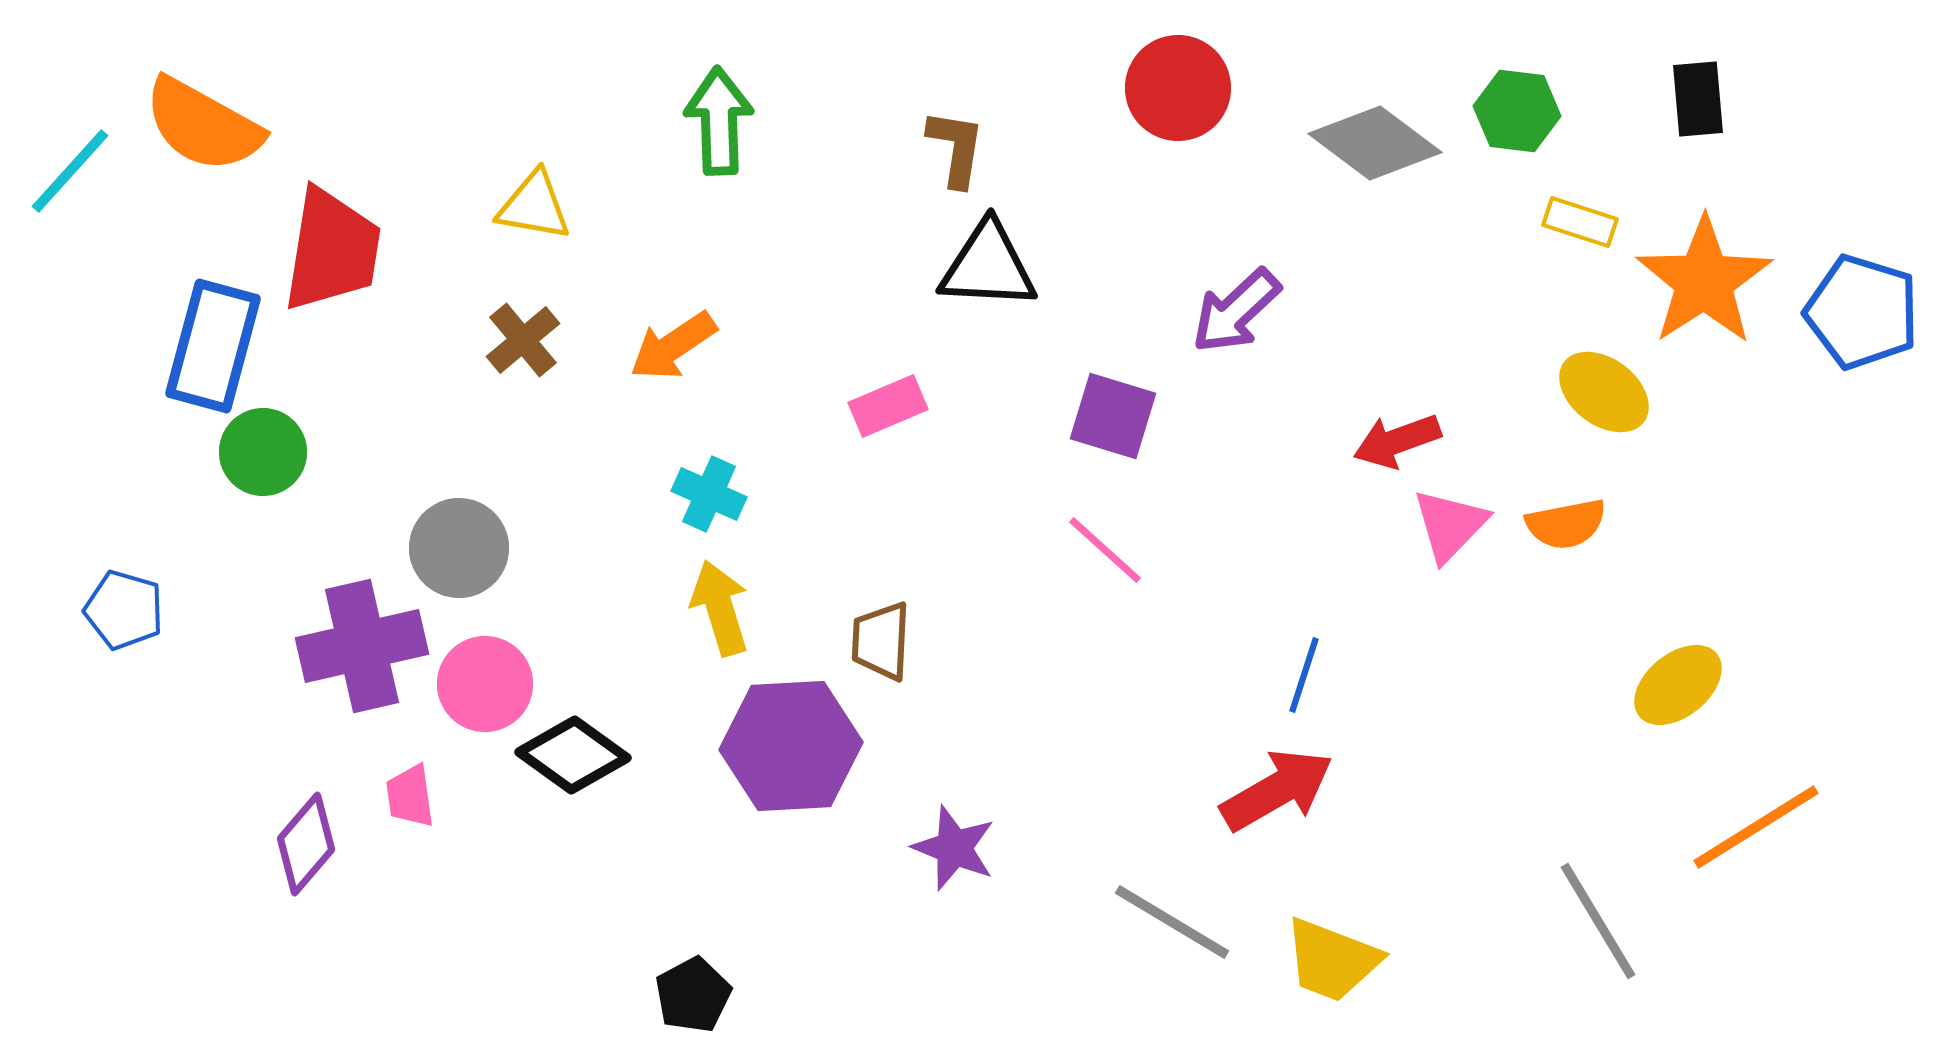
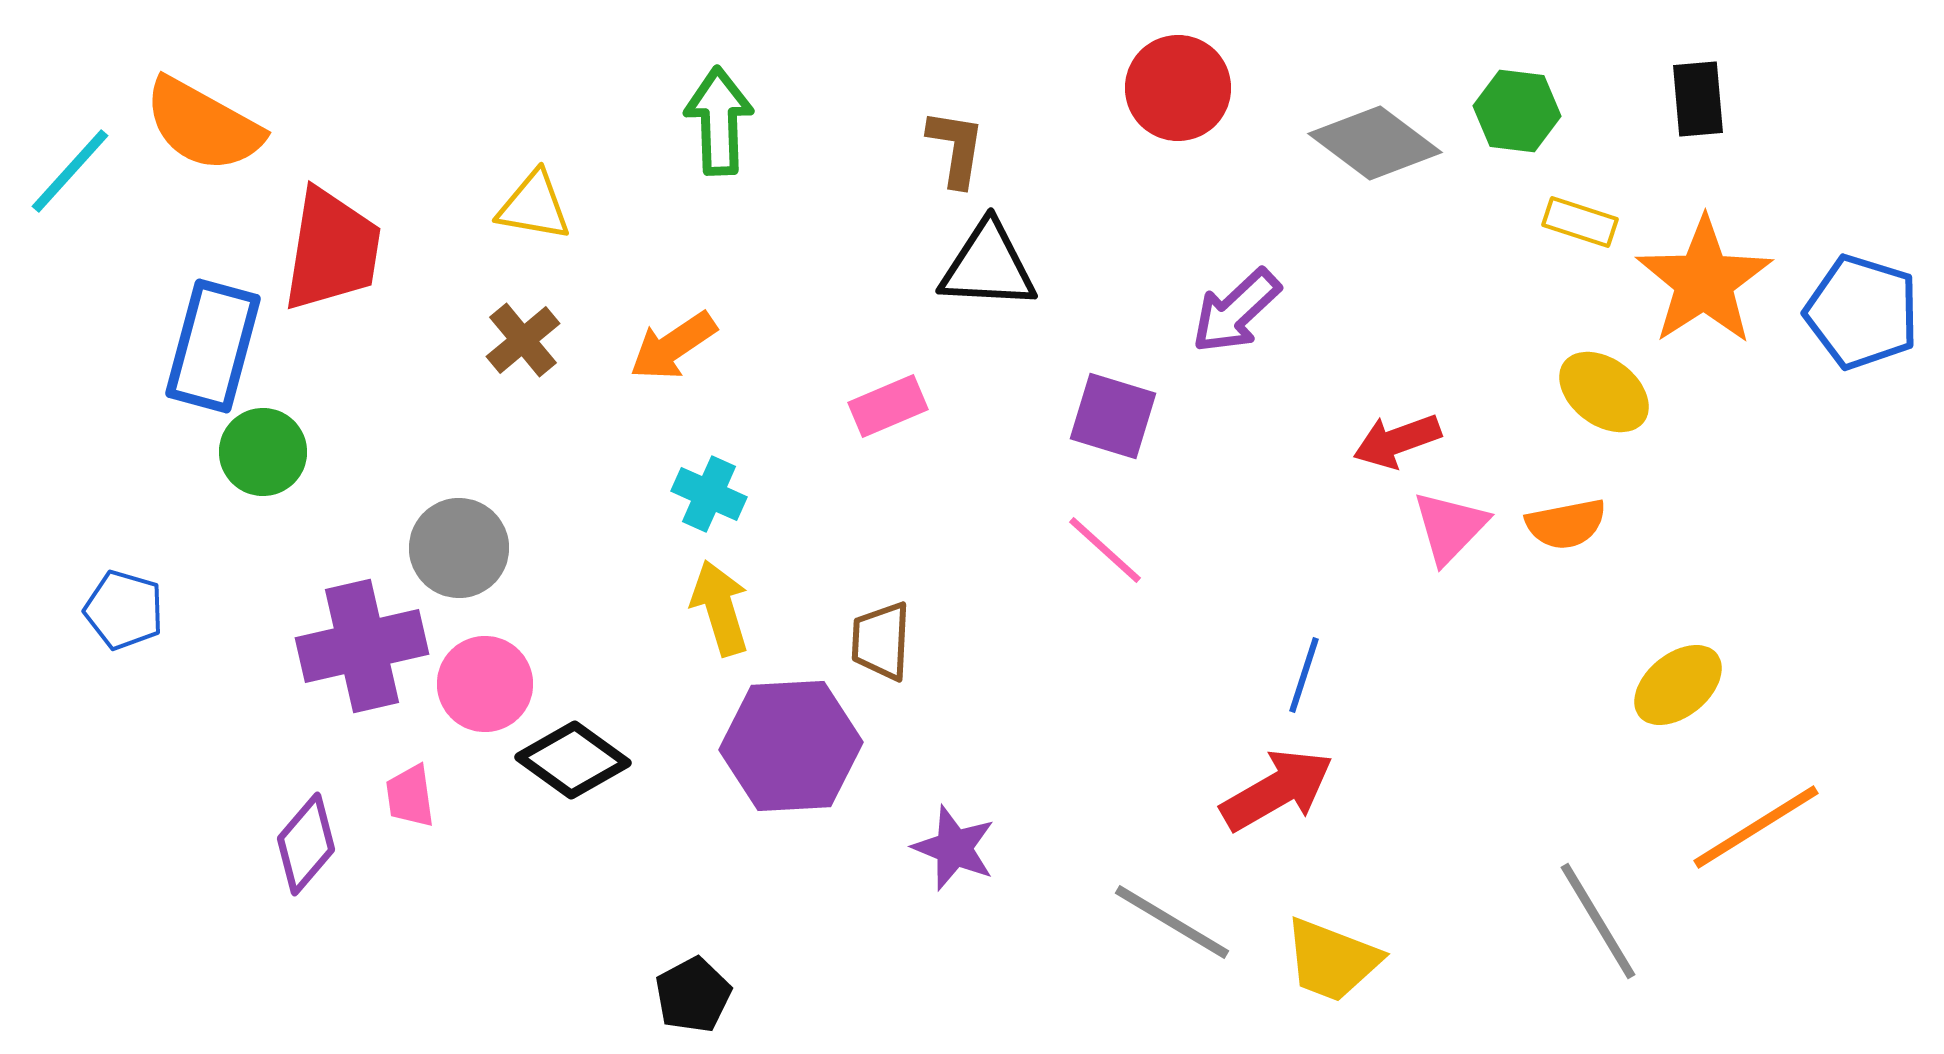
pink triangle at (1450, 525): moved 2 px down
black diamond at (573, 755): moved 5 px down
